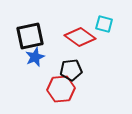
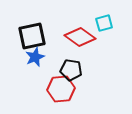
cyan square: moved 1 px up; rotated 30 degrees counterclockwise
black square: moved 2 px right
black pentagon: rotated 15 degrees clockwise
